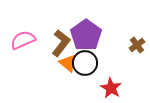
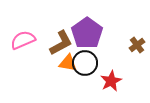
purple pentagon: moved 1 px right, 2 px up
brown L-shape: rotated 24 degrees clockwise
orange triangle: rotated 30 degrees counterclockwise
red star: moved 7 px up; rotated 15 degrees clockwise
